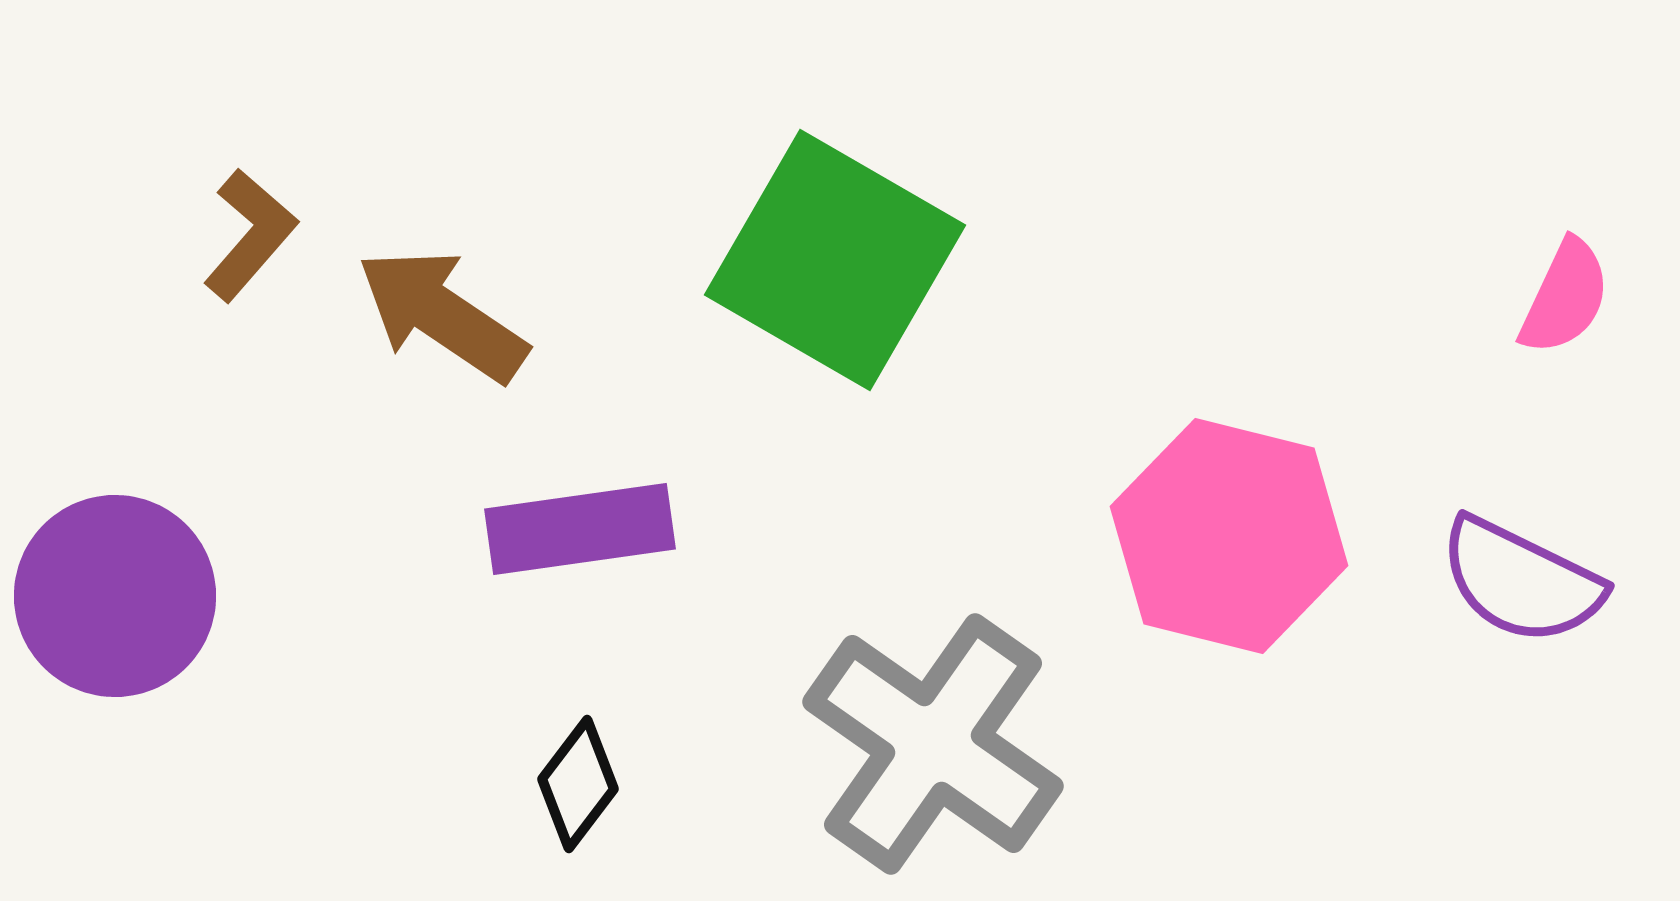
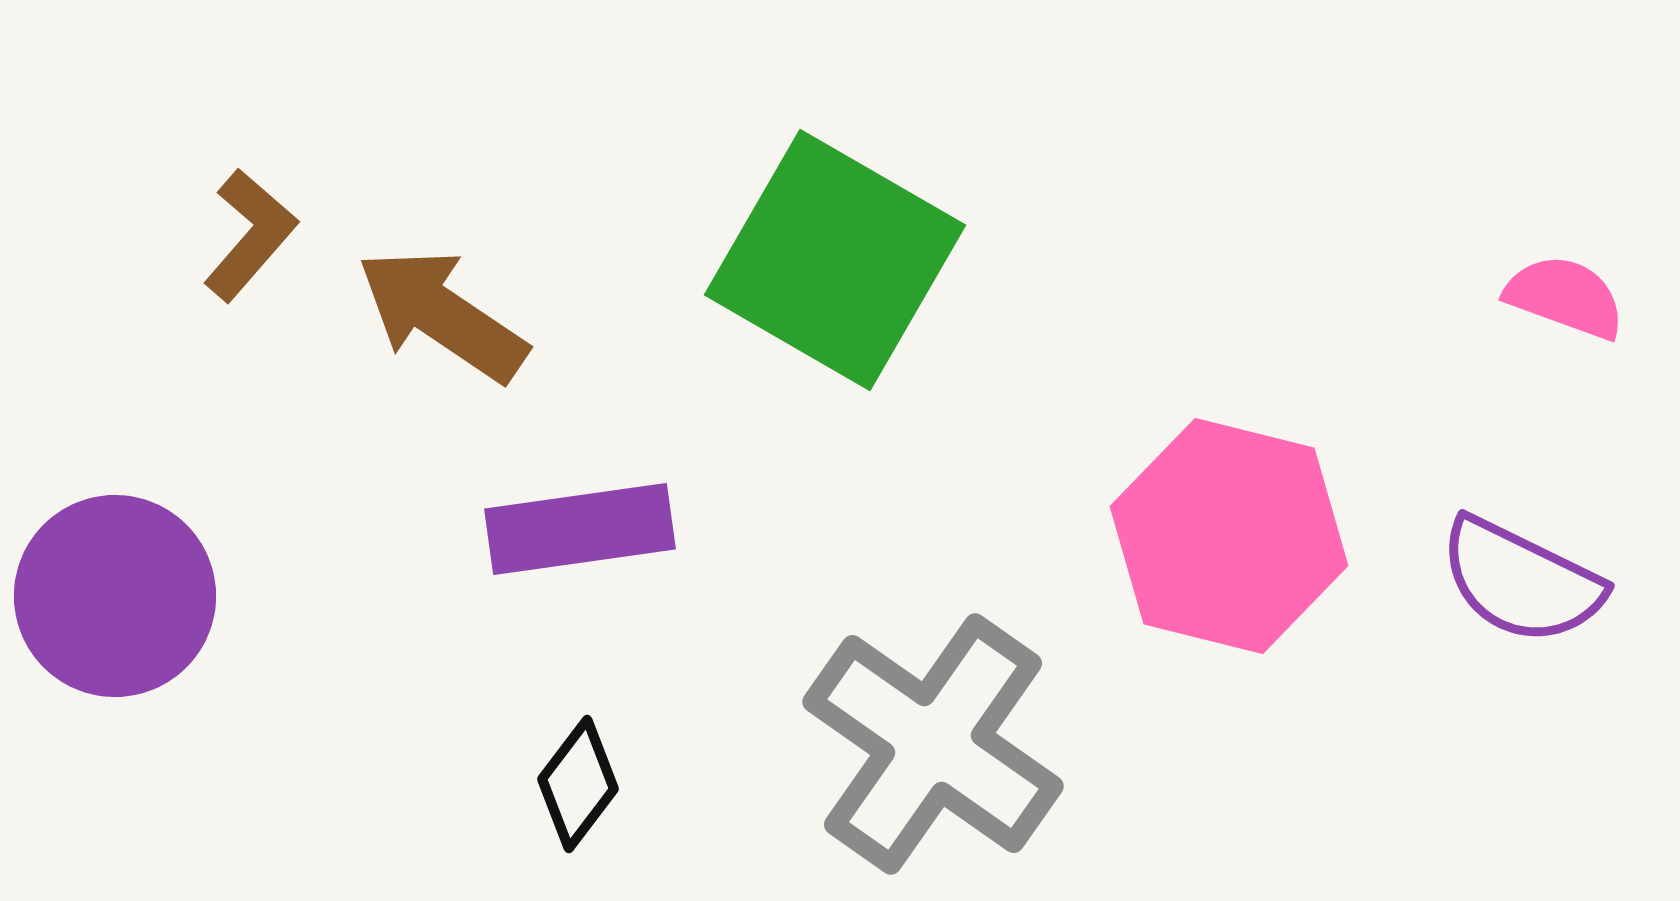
pink semicircle: rotated 95 degrees counterclockwise
